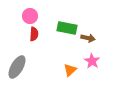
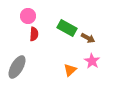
pink circle: moved 2 px left
green rectangle: rotated 18 degrees clockwise
brown arrow: rotated 16 degrees clockwise
